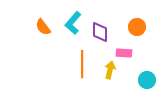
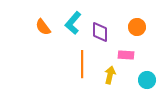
pink rectangle: moved 2 px right, 2 px down
yellow arrow: moved 5 px down
